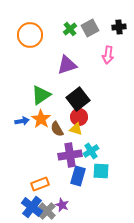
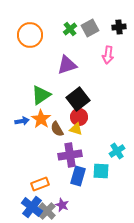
cyan cross: moved 26 px right
